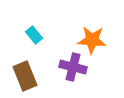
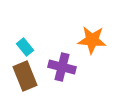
cyan rectangle: moved 9 px left, 12 px down
purple cross: moved 11 px left
